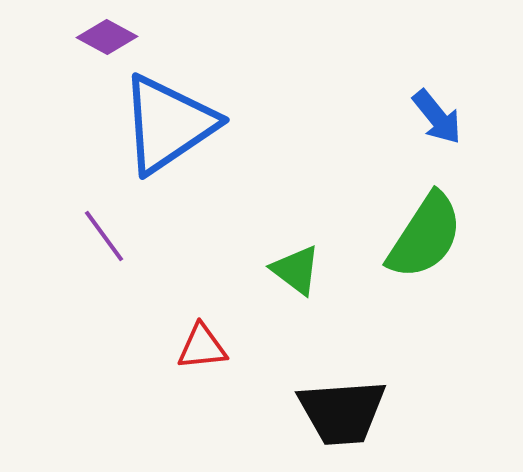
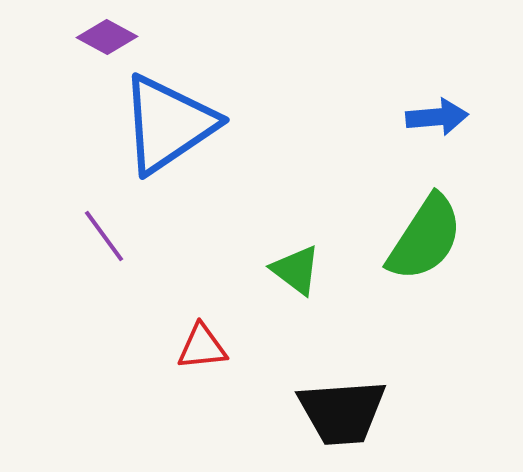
blue arrow: rotated 56 degrees counterclockwise
green semicircle: moved 2 px down
